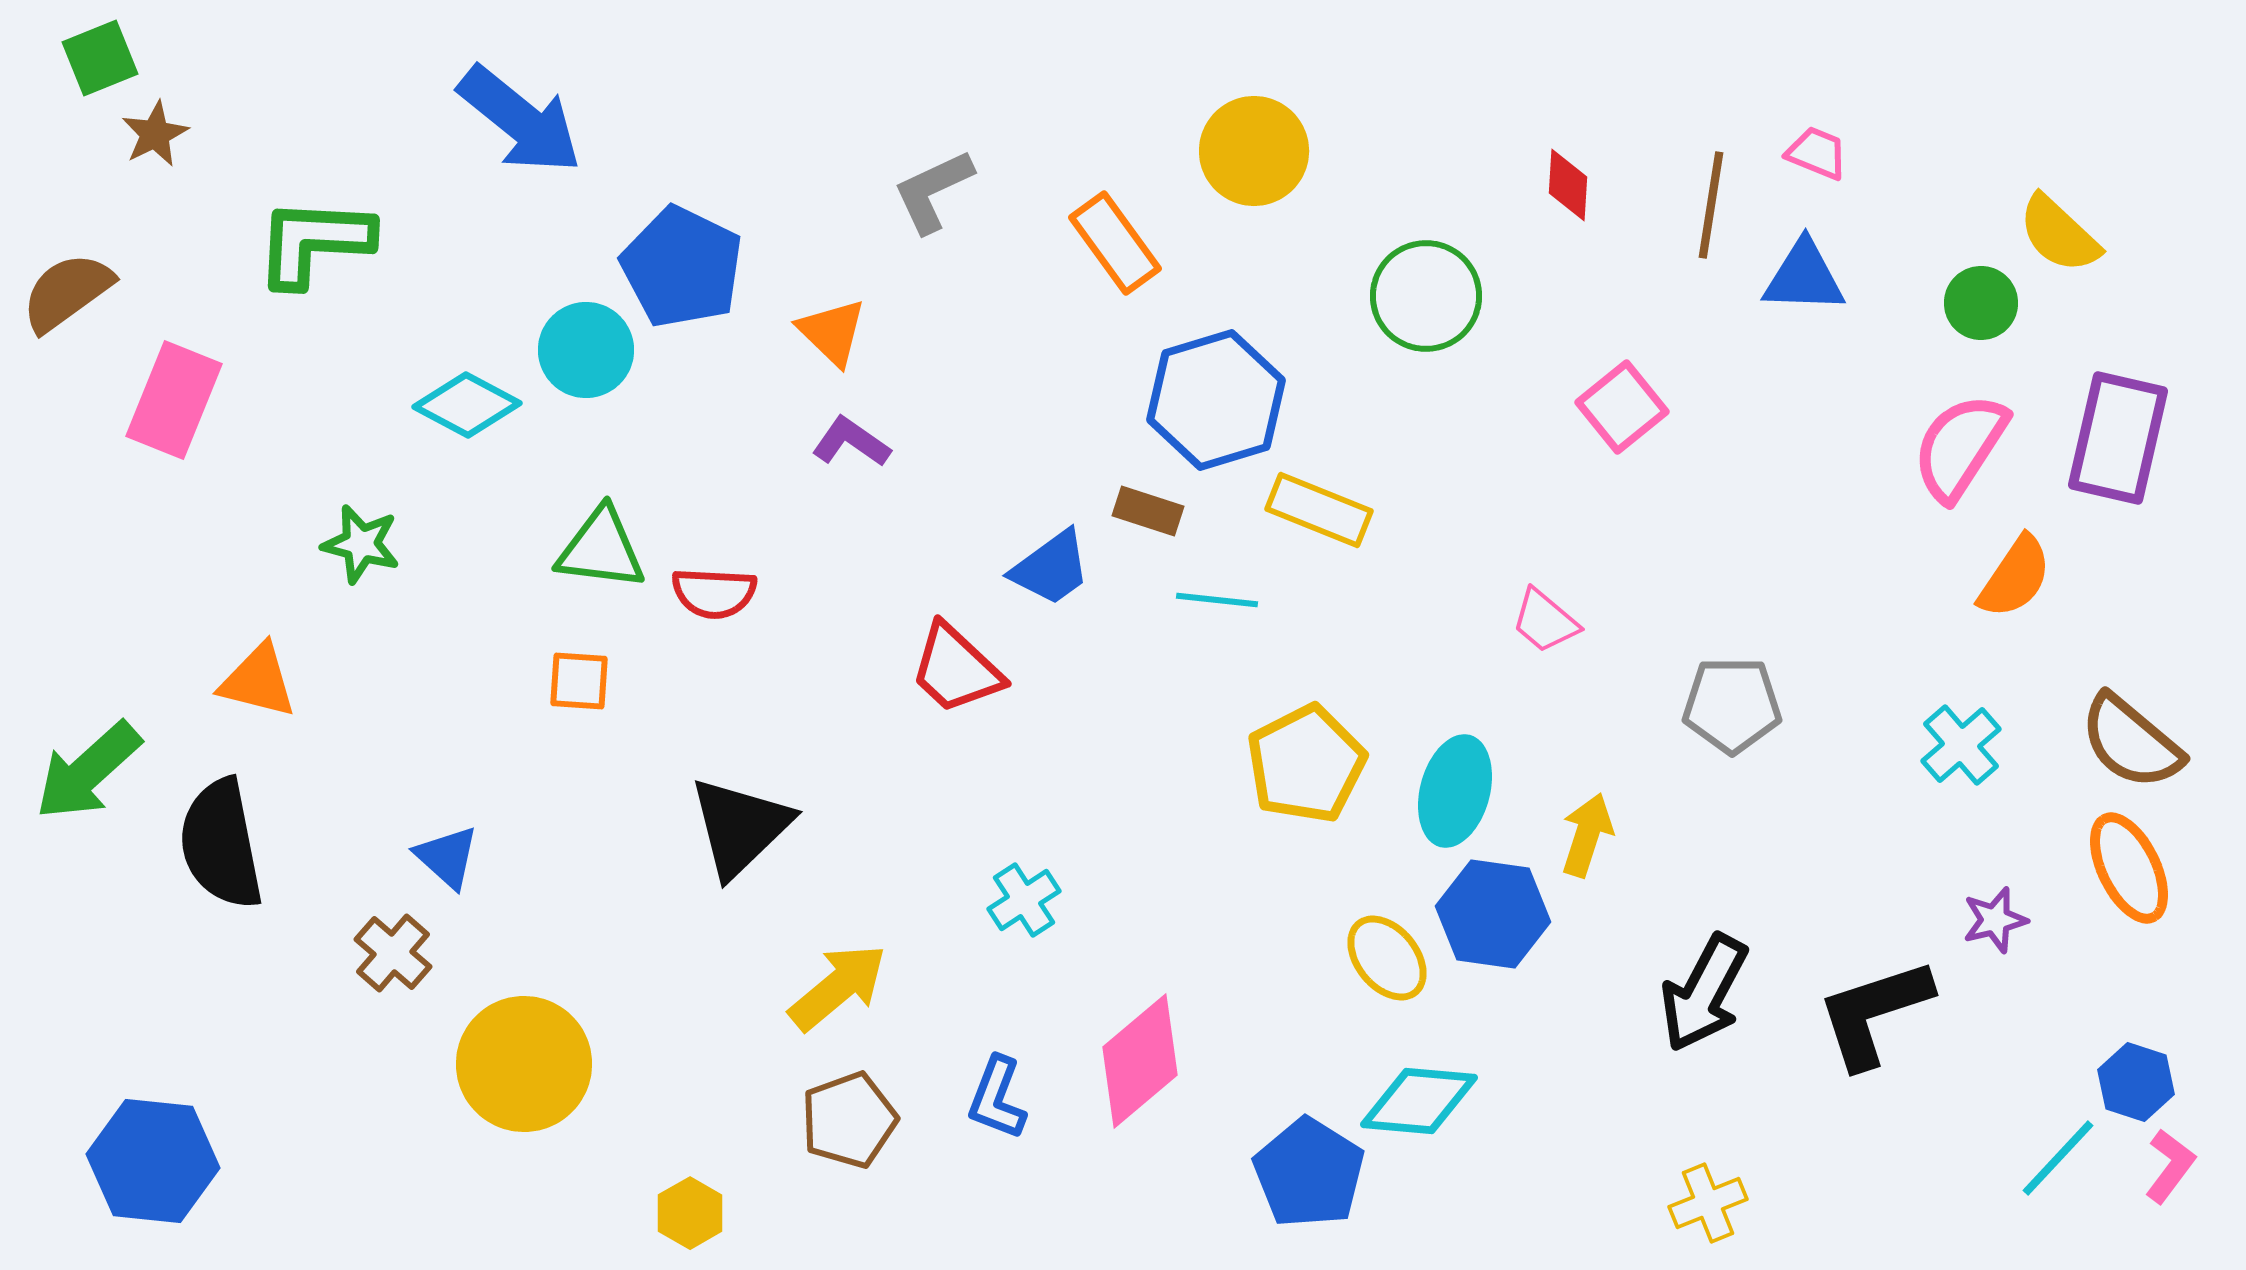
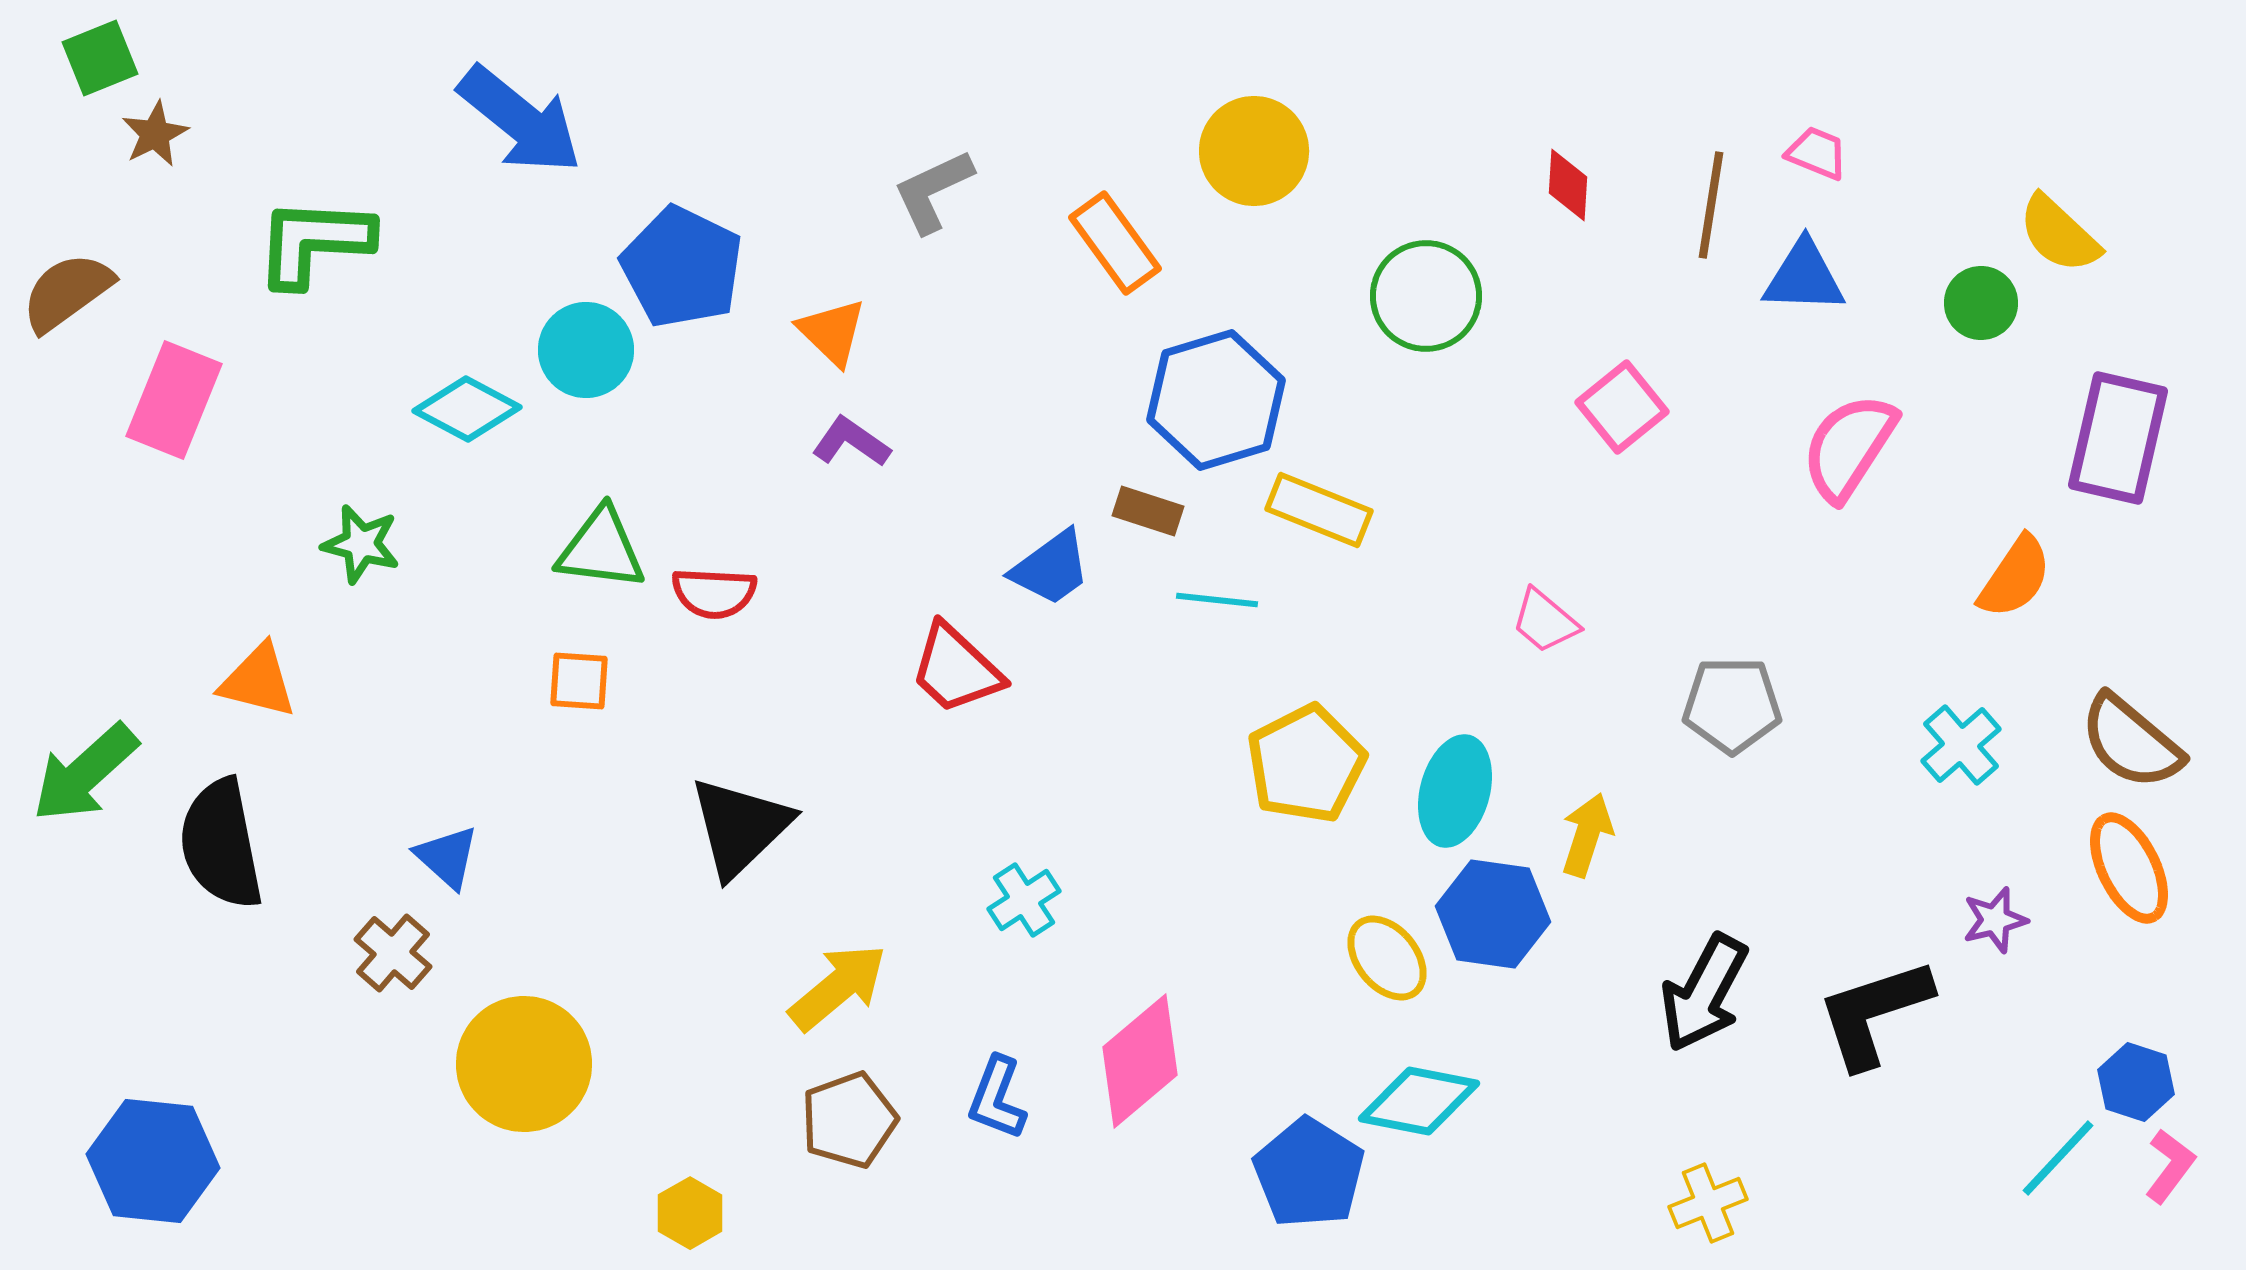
cyan diamond at (467, 405): moved 4 px down
pink semicircle at (1960, 447): moved 111 px left
green arrow at (88, 771): moved 3 px left, 2 px down
cyan diamond at (1419, 1101): rotated 6 degrees clockwise
